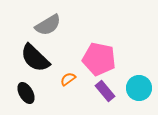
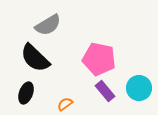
orange semicircle: moved 3 px left, 25 px down
black ellipse: rotated 50 degrees clockwise
